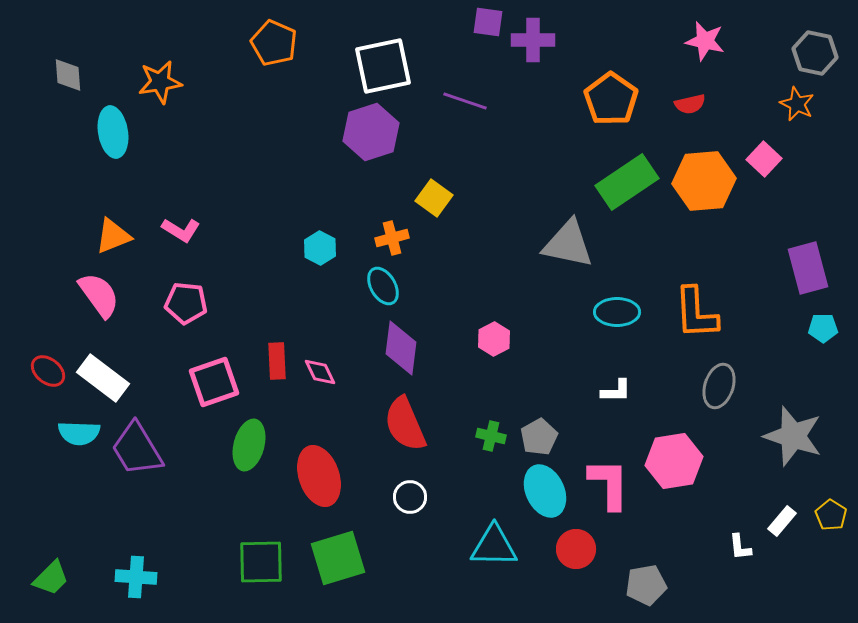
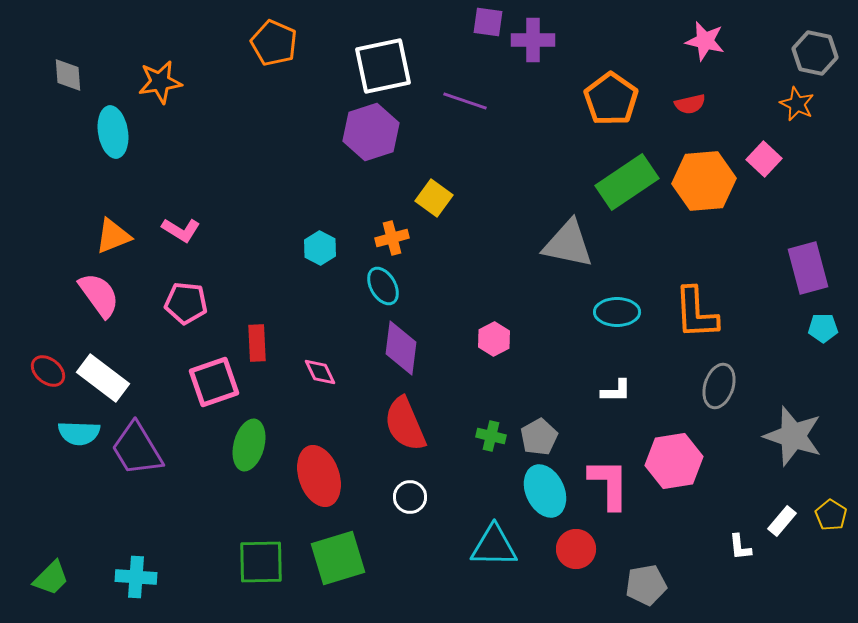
red rectangle at (277, 361): moved 20 px left, 18 px up
